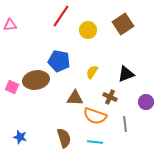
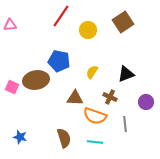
brown square: moved 2 px up
